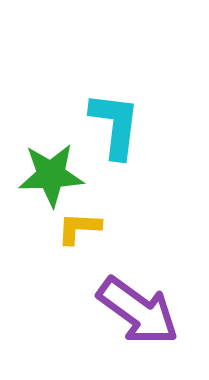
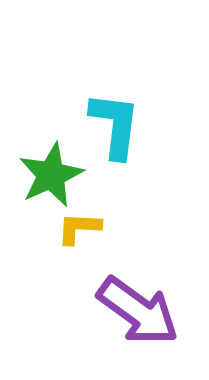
green star: rotated 22 degrees counterclockwise
